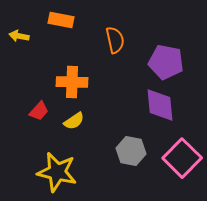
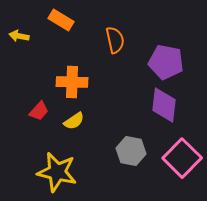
orange rectangle: rotated 20 degrees clockwise
purple diamond: moved 4 px right; rotated 12 degrees clockwise
